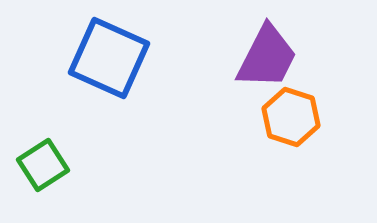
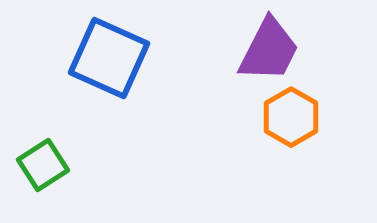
purple trapezoid: moved 2 px right, 7 px up
orange hexagon: rotated 12 degrees clockwise
